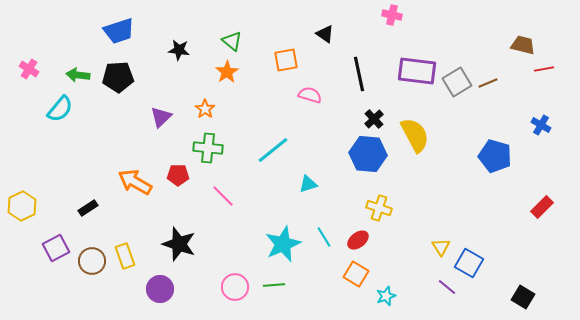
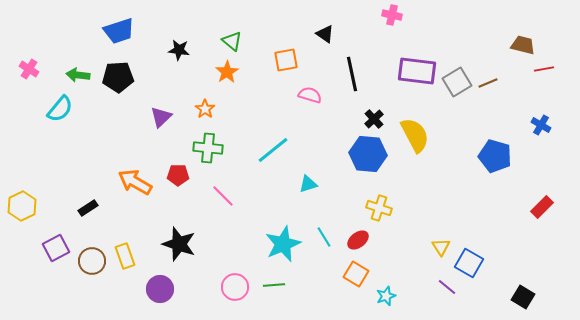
black line at (359, 74): moved 7 px left
